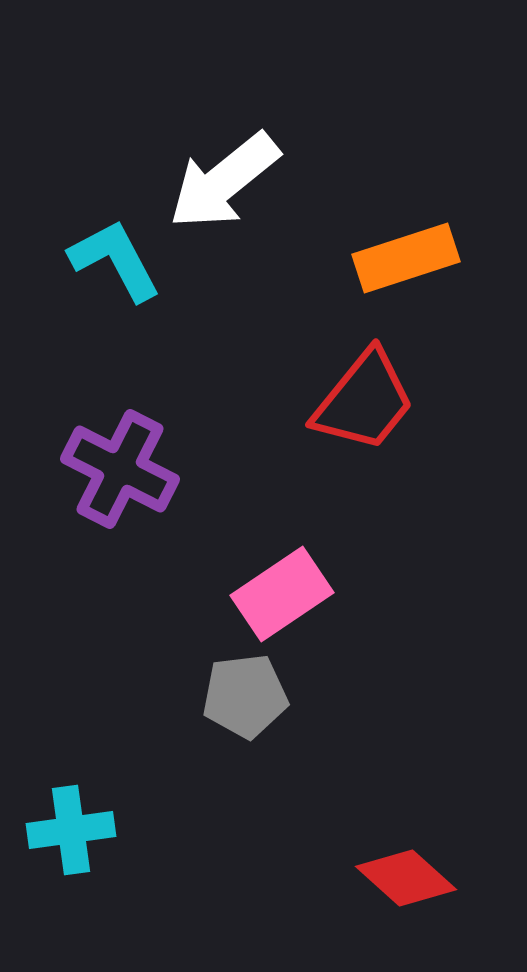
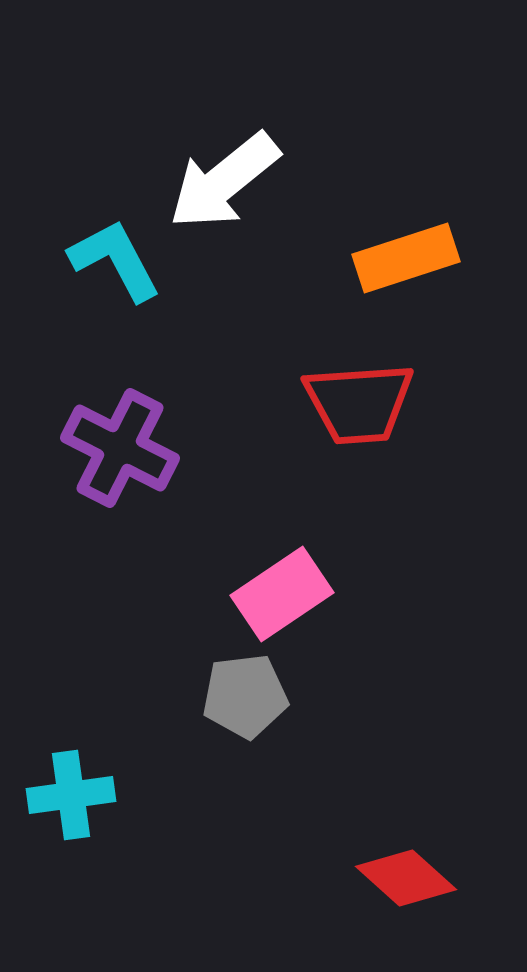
red trapezoid: moved 5 px left, 2 px down; rotated 47 degrees clockwise
purple cross: moved 21 px up
cyan cross: moved 35 px up
